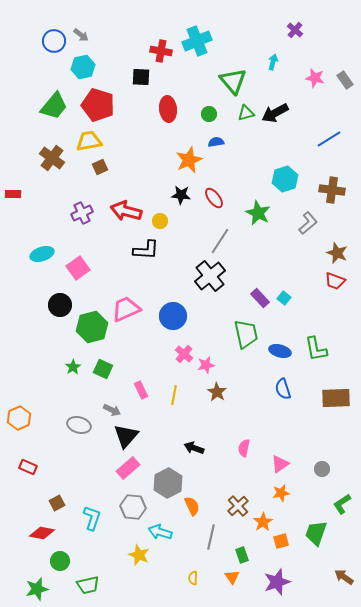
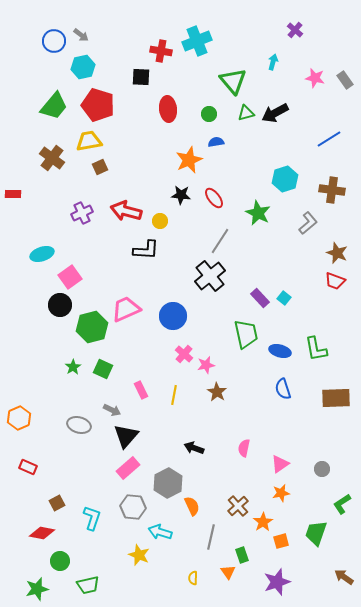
pink square at (78, 268): moved 8 px left, 9 px down
orange triangle at (232, 577): moved 4 px left, 5 px up
